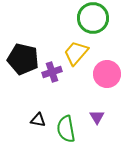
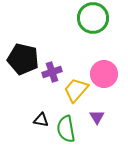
yellow trapezoid: moved 37 px down
pink circle: moved 3 px left
black triangle: moved 3 px right
